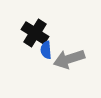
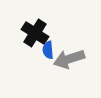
blue semicircle: moved 2 px right
